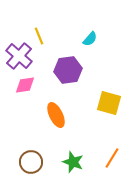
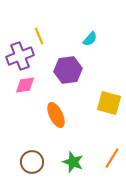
purple cross: moved 1 px right; rotated 28 degrees clockwise
brown circle: moved 1 px right
